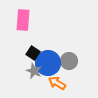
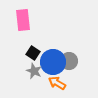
pink rectangle: rotated 10 degrees counterclockwise
blue circle: moved 5 px right, 1 px up
